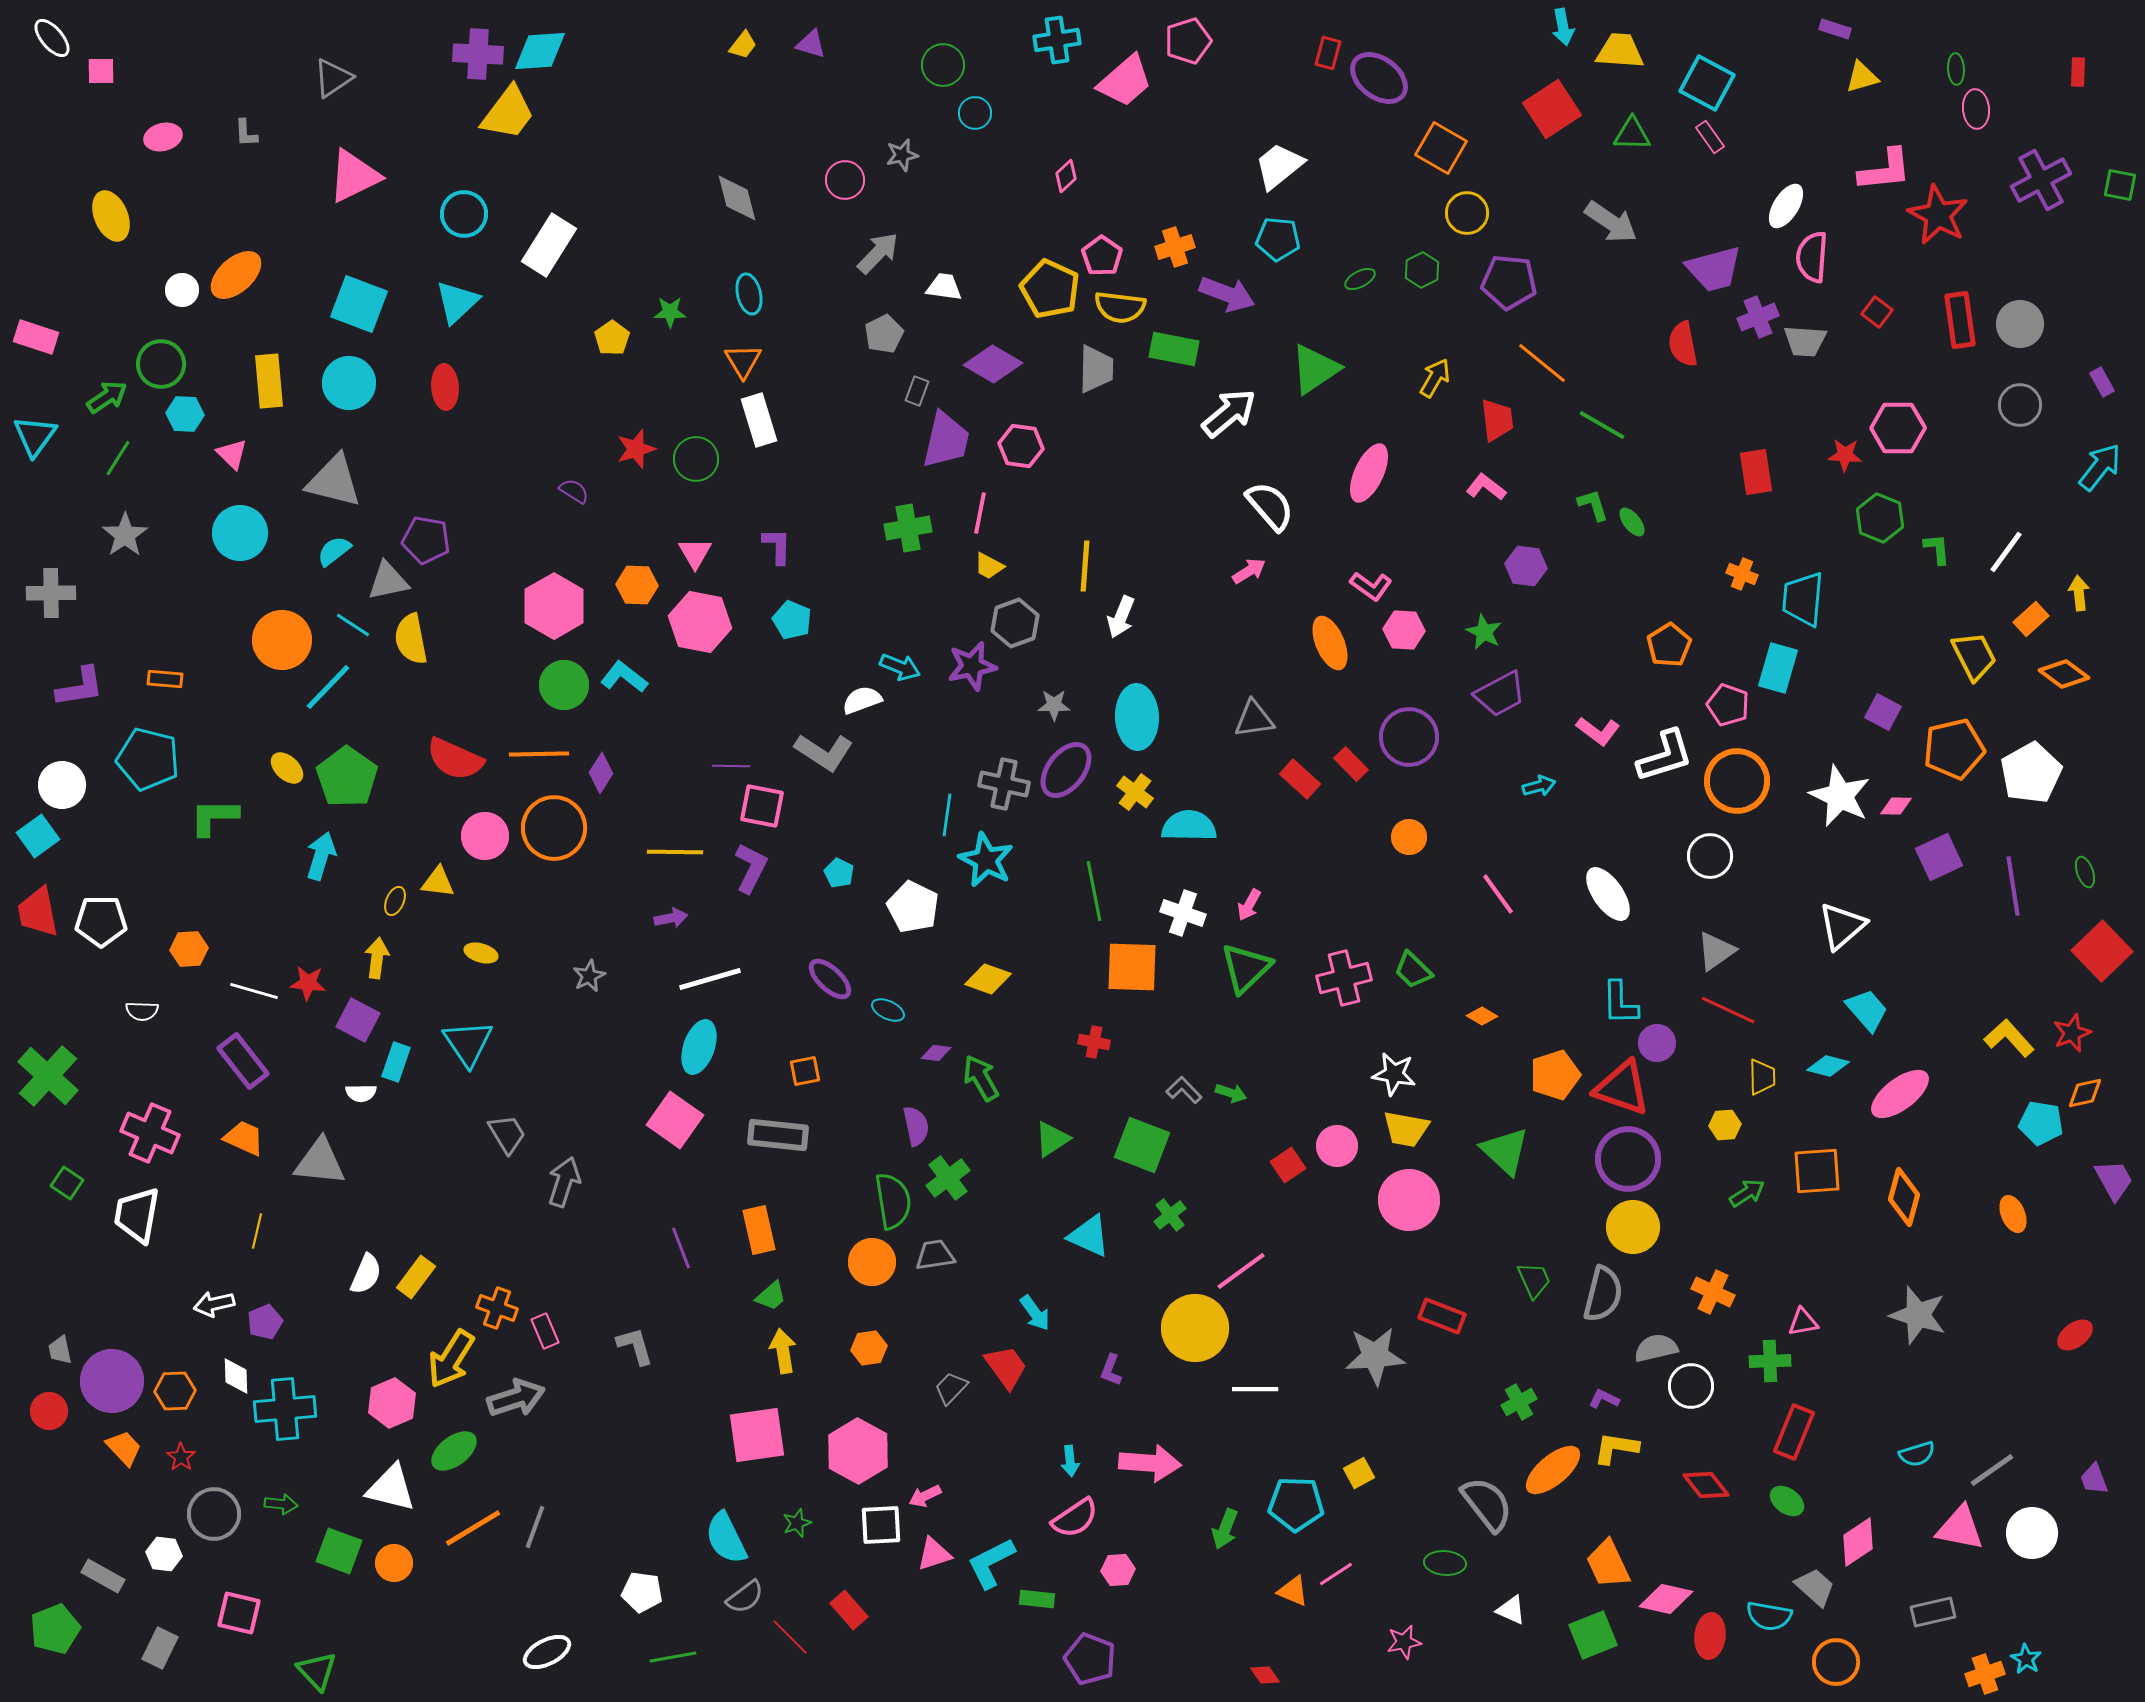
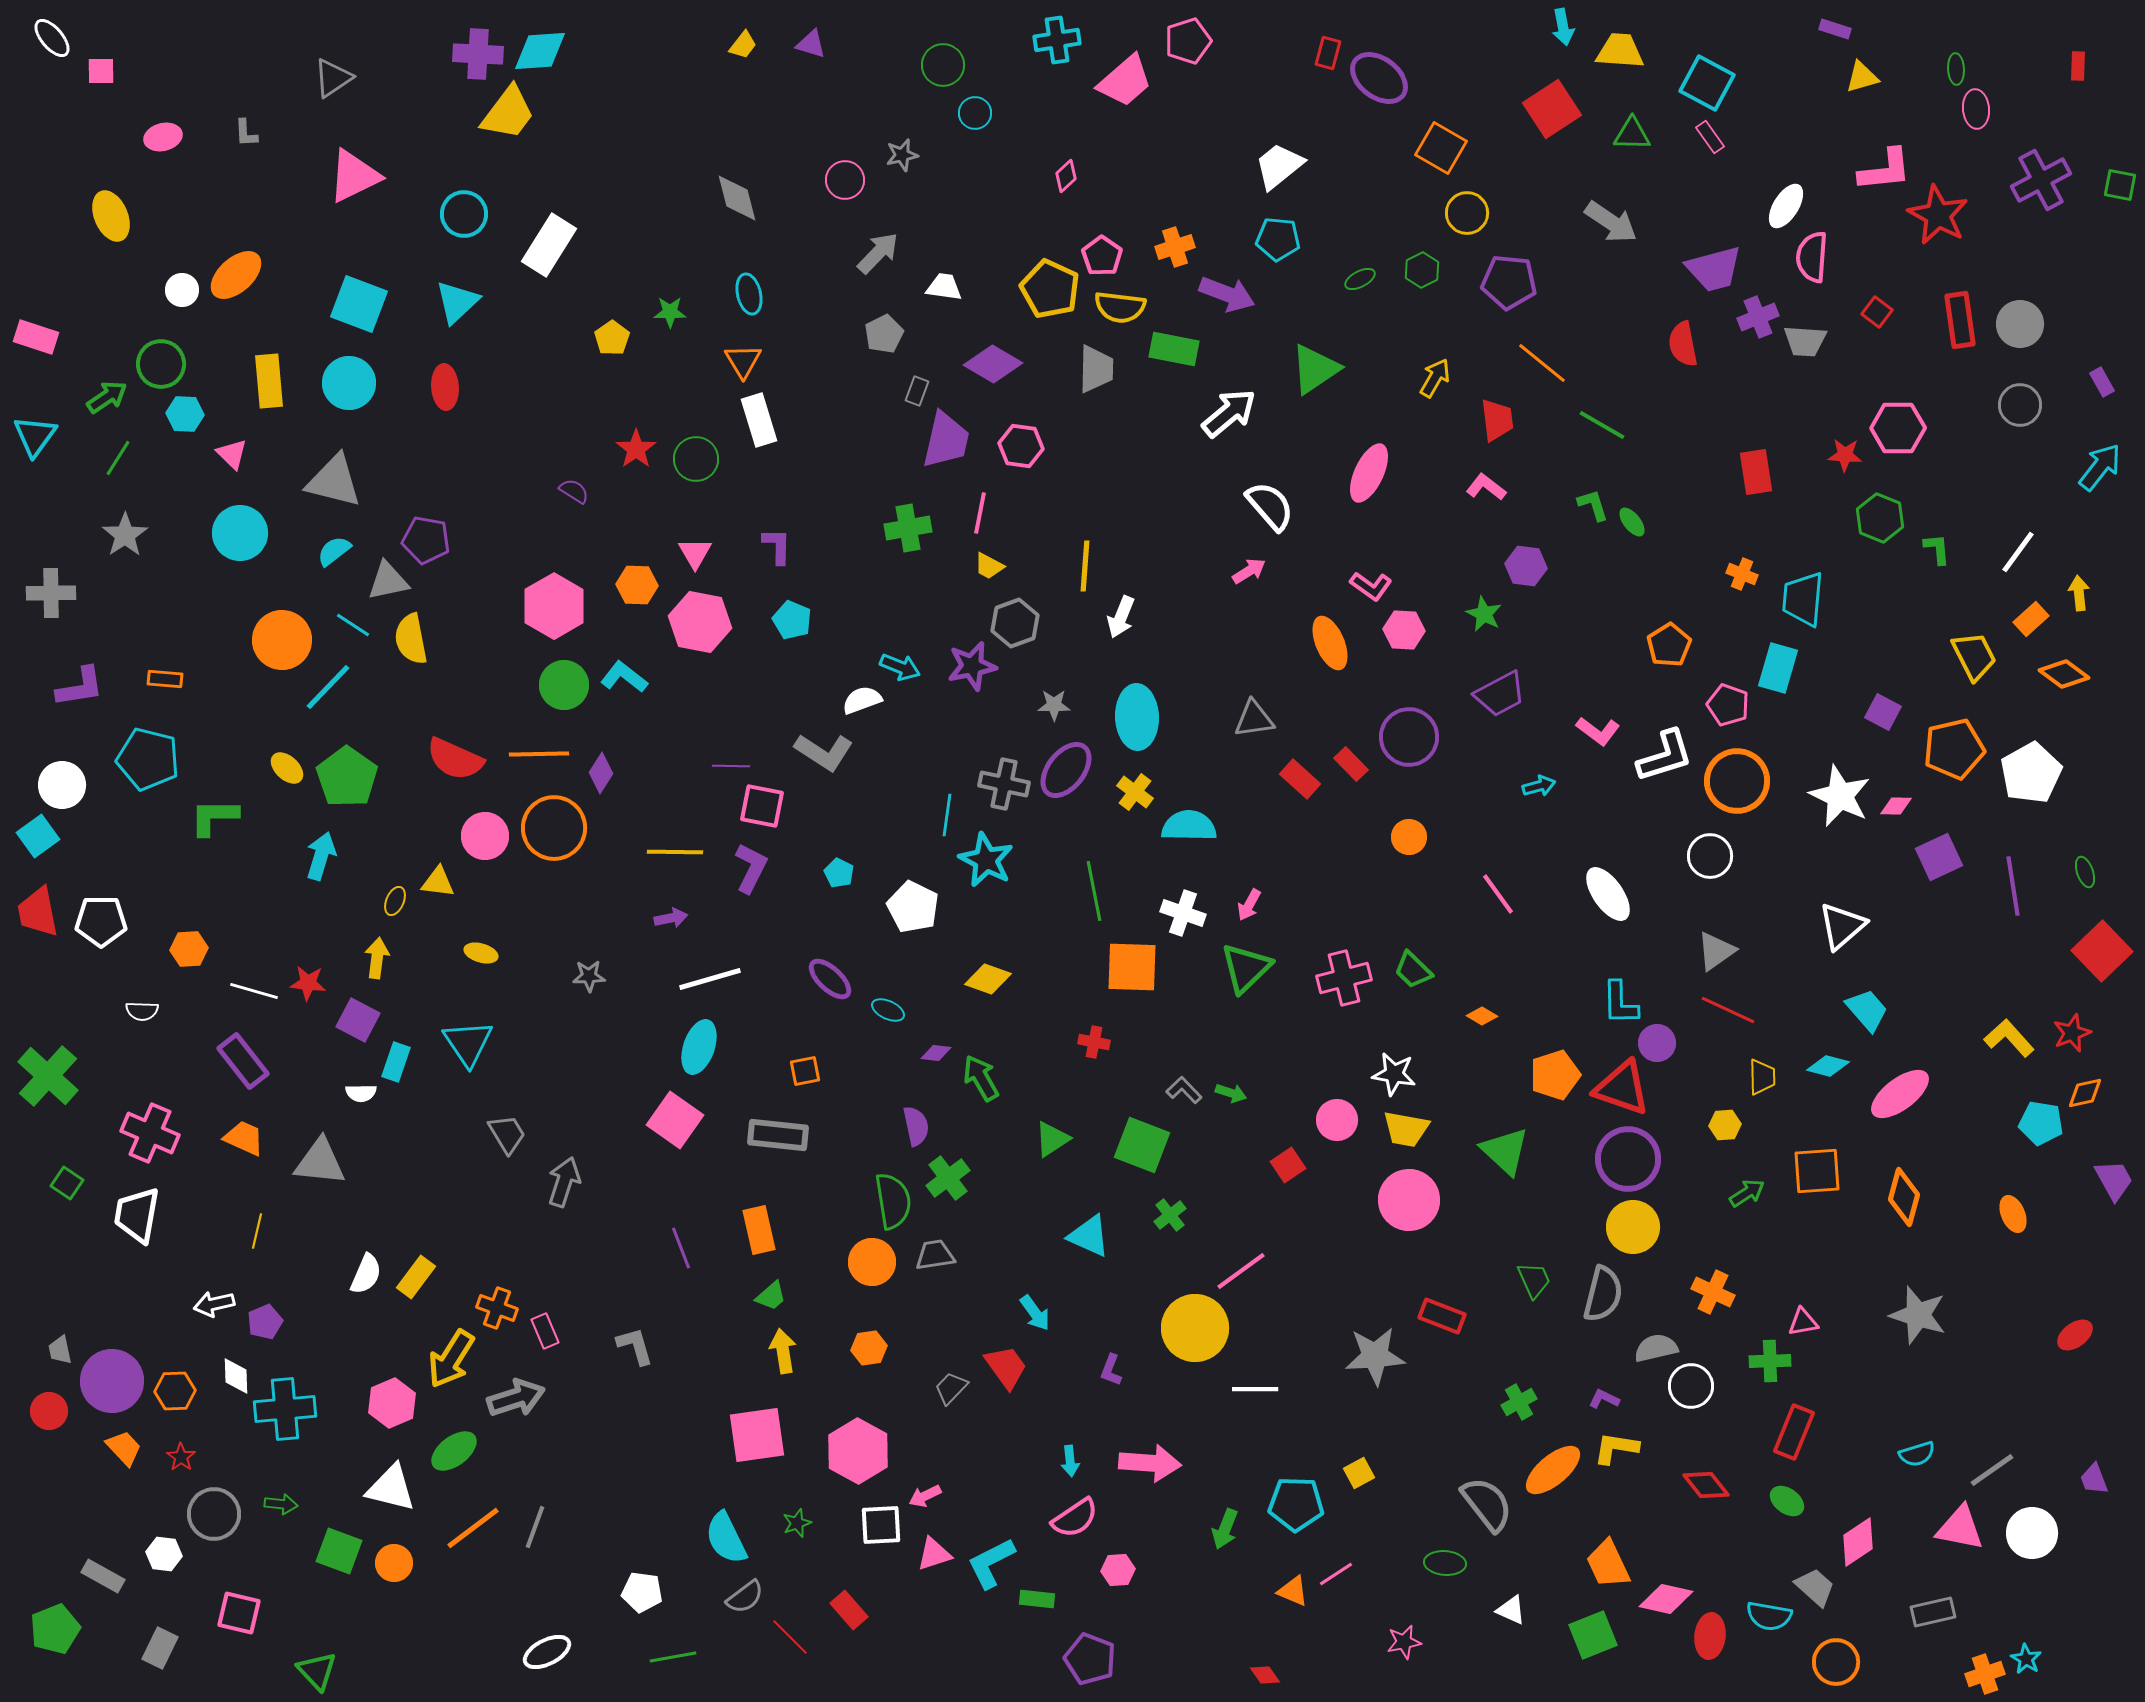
red rectangle at (2078, 72): moved 6 px up
red star at (636, 449): rotated 18 degrees counterclockwise
white line at (2006, 552): moved 12 px right
green star at (1484, 632): moved 18 px up
gray star at (589, 976): rotated 24 degrees clockwise
pink circle at (1337, 1146): moved 26 px up
orange line at (473, 1528): rotated 6 degrees counterclockwise
